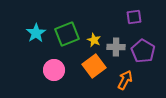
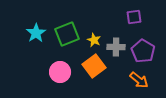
pink circle: moved 6 px right, 2 px down
orange arrow: moved 14 px right; rotated 102 degrees clockwise
